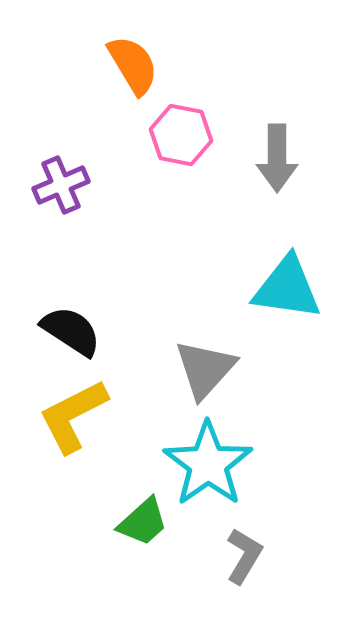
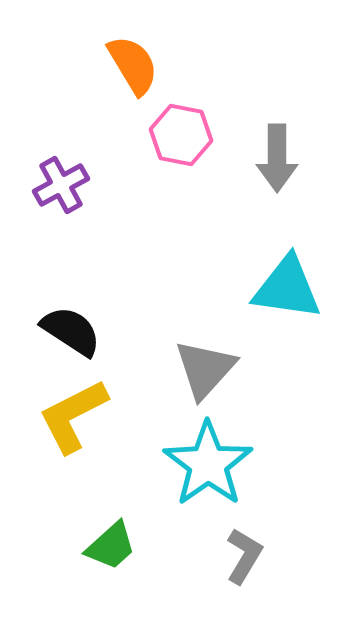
purple cross: rotated 6 degrees counterclockwise
green trapezoid: moved 32 px left, 24 px down
